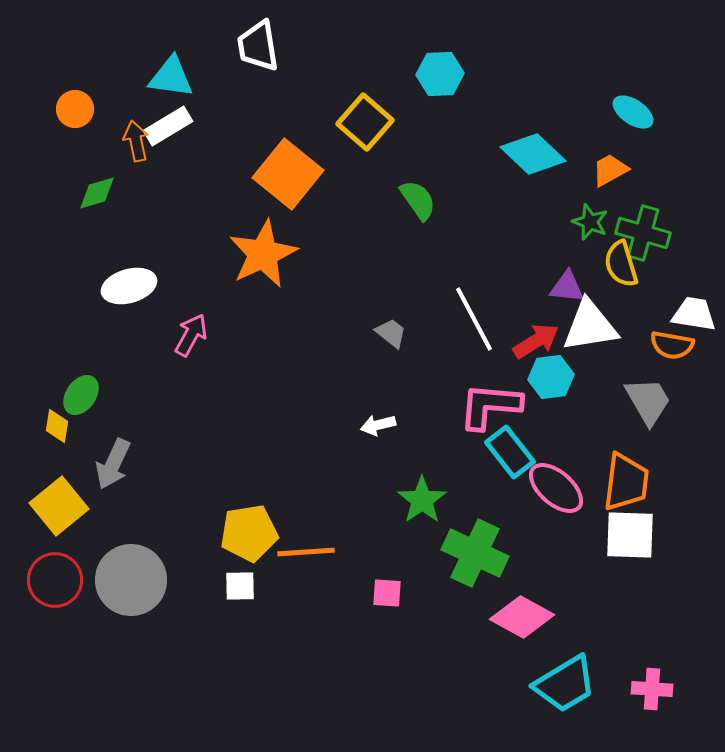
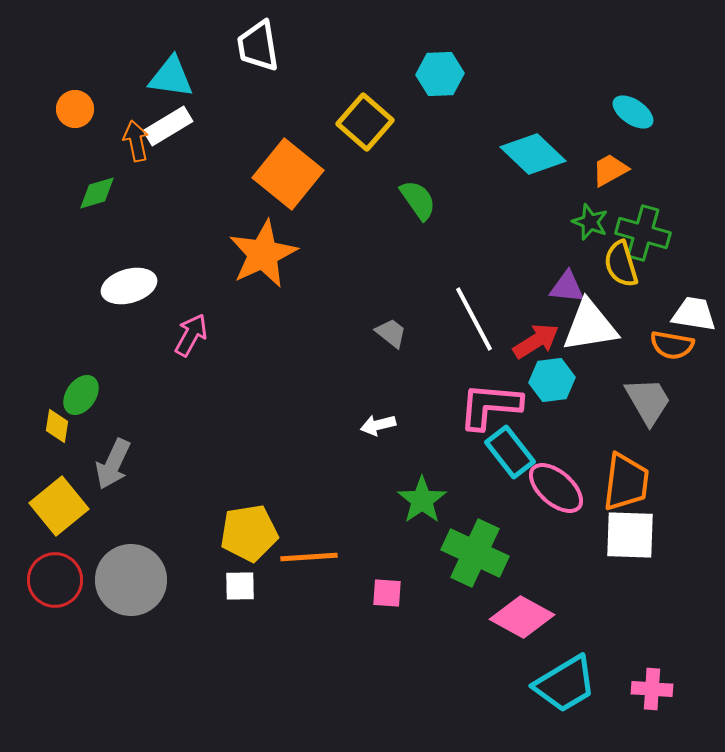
cyan hexagon at (551, 377): moved 1 px right, 3 px down
orange line at (306, 552): moved 3 px right, 5 px down
